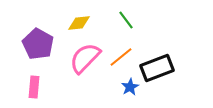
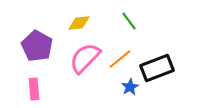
green line: moved 3 px right, 1 px down
purple pentagon: moved 1 px left, 2 px down
orange line: moved 1 px left, 2 px down
pink rectangle: moved 2 px down; rotated 10 degrees counterclockwise
